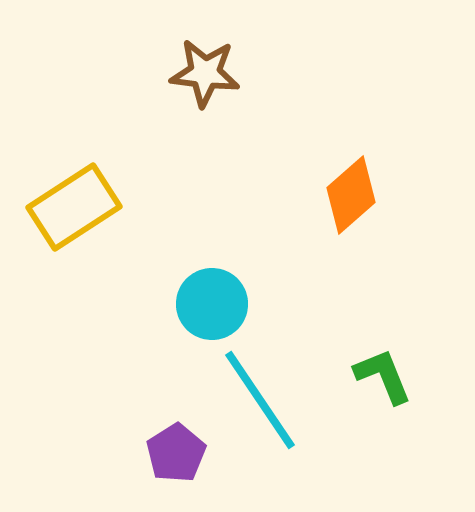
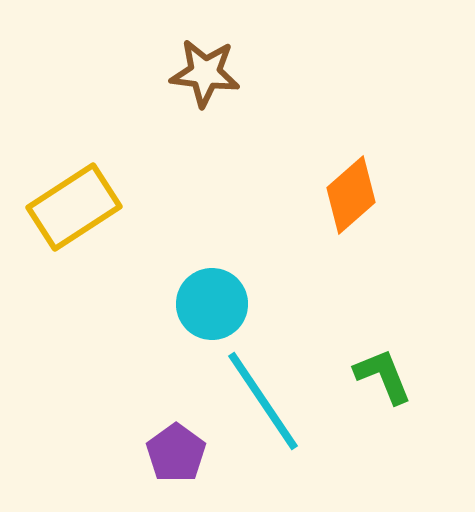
cyan line: moved 3 px right, 1 px down
purple pentagon: rotated 4 degrees counterclockwise
